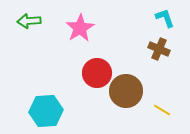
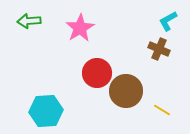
cyan L-shape: moved 3 px right, 3 px down; rotated 100 degrees counterclockwise
